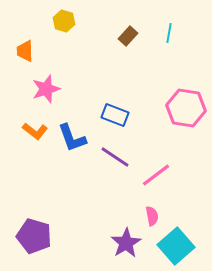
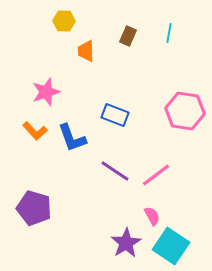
yellow hexagon: rotated 15 degrees counterclockwise
brown rectangle: rotated 18 degrees counterclockwise
orange trapezoid: moved 61 px right
pink star: moved 3 px down
pink hexagon: moved 1 px left, 3 px down
orange L-shape: rotated 10 degrees clockwise
purple line: moved 14 px down
pink semicircle: rotated 18 degrees counterclockwise
purple pentagon: moved 28 px up
cyan square: moved 5 px left; rotated 15 degrees counterclockwise
